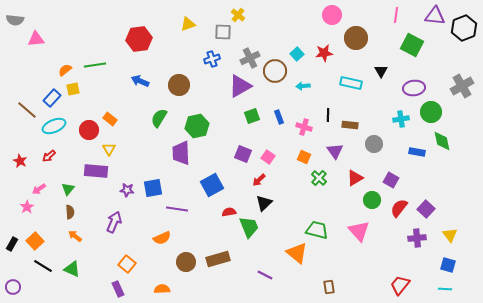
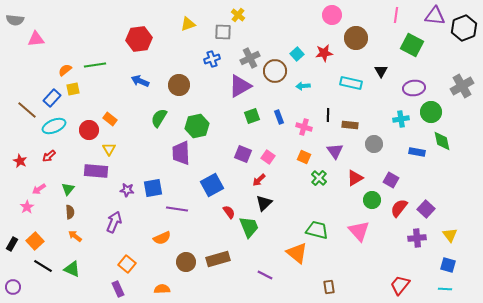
red semicircle at (229, 212): rotated 64 degrees clockwise
